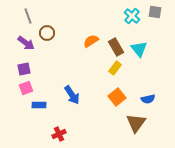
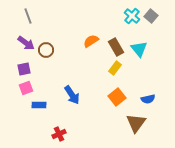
gray square: moved 4 px left, 4 px down; rotated 32 degrees clockwise
brown circle: moved 1 px left, 17 px down
